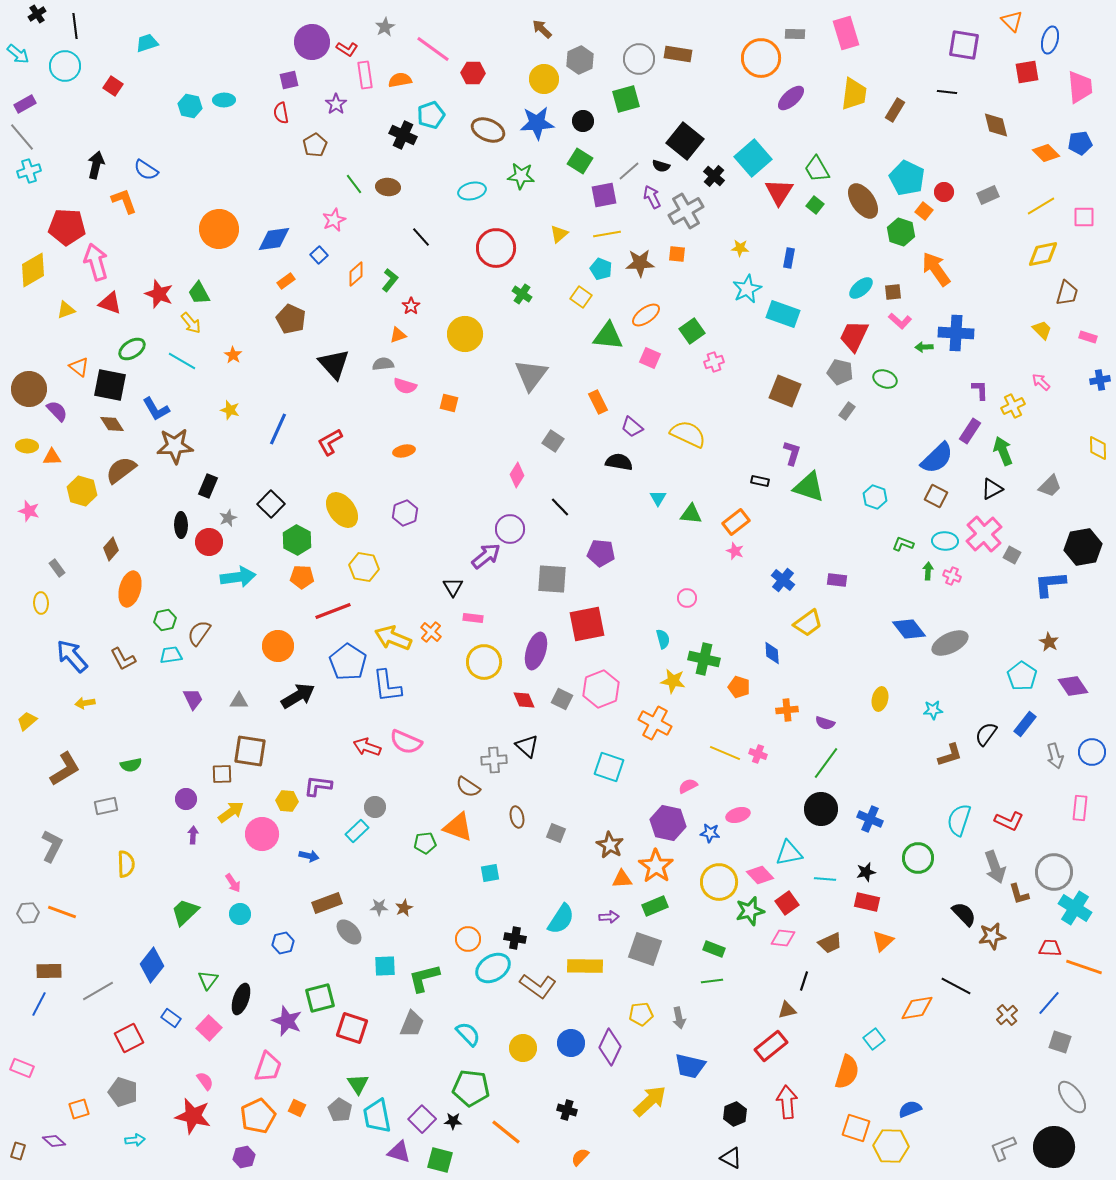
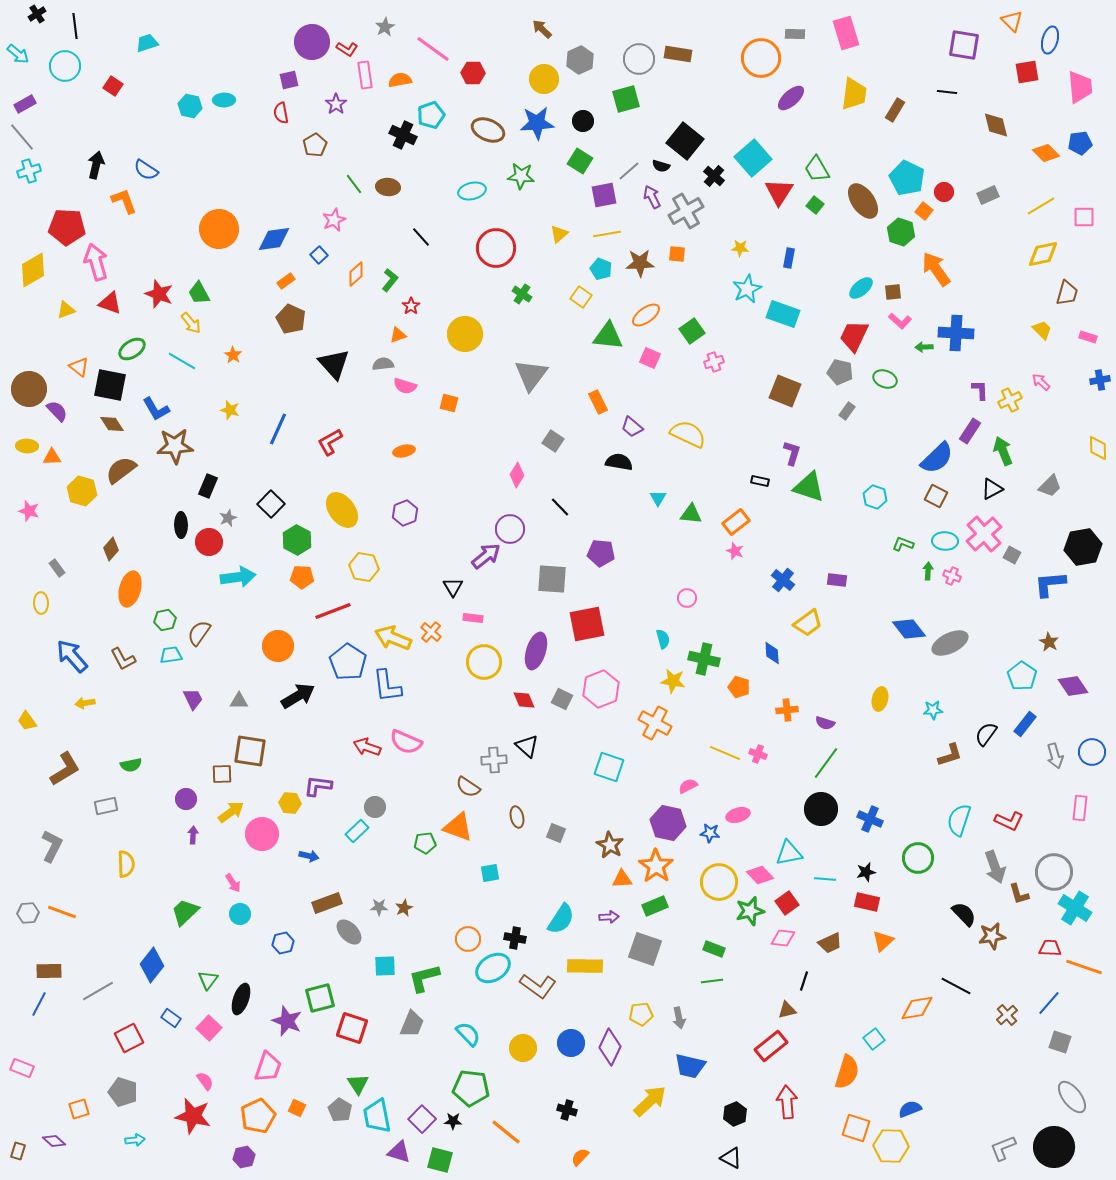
yellow cross at (1013, 406): moved 3 px left, 6 px up
yellow trapezoid at (27, 721): rotated 85 degrees counterclockwise
yellow hexagon at (287, 801): moved 3 px right, 2 px down
